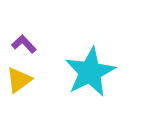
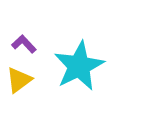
cyan star: moved 11 px left, 6 px up
